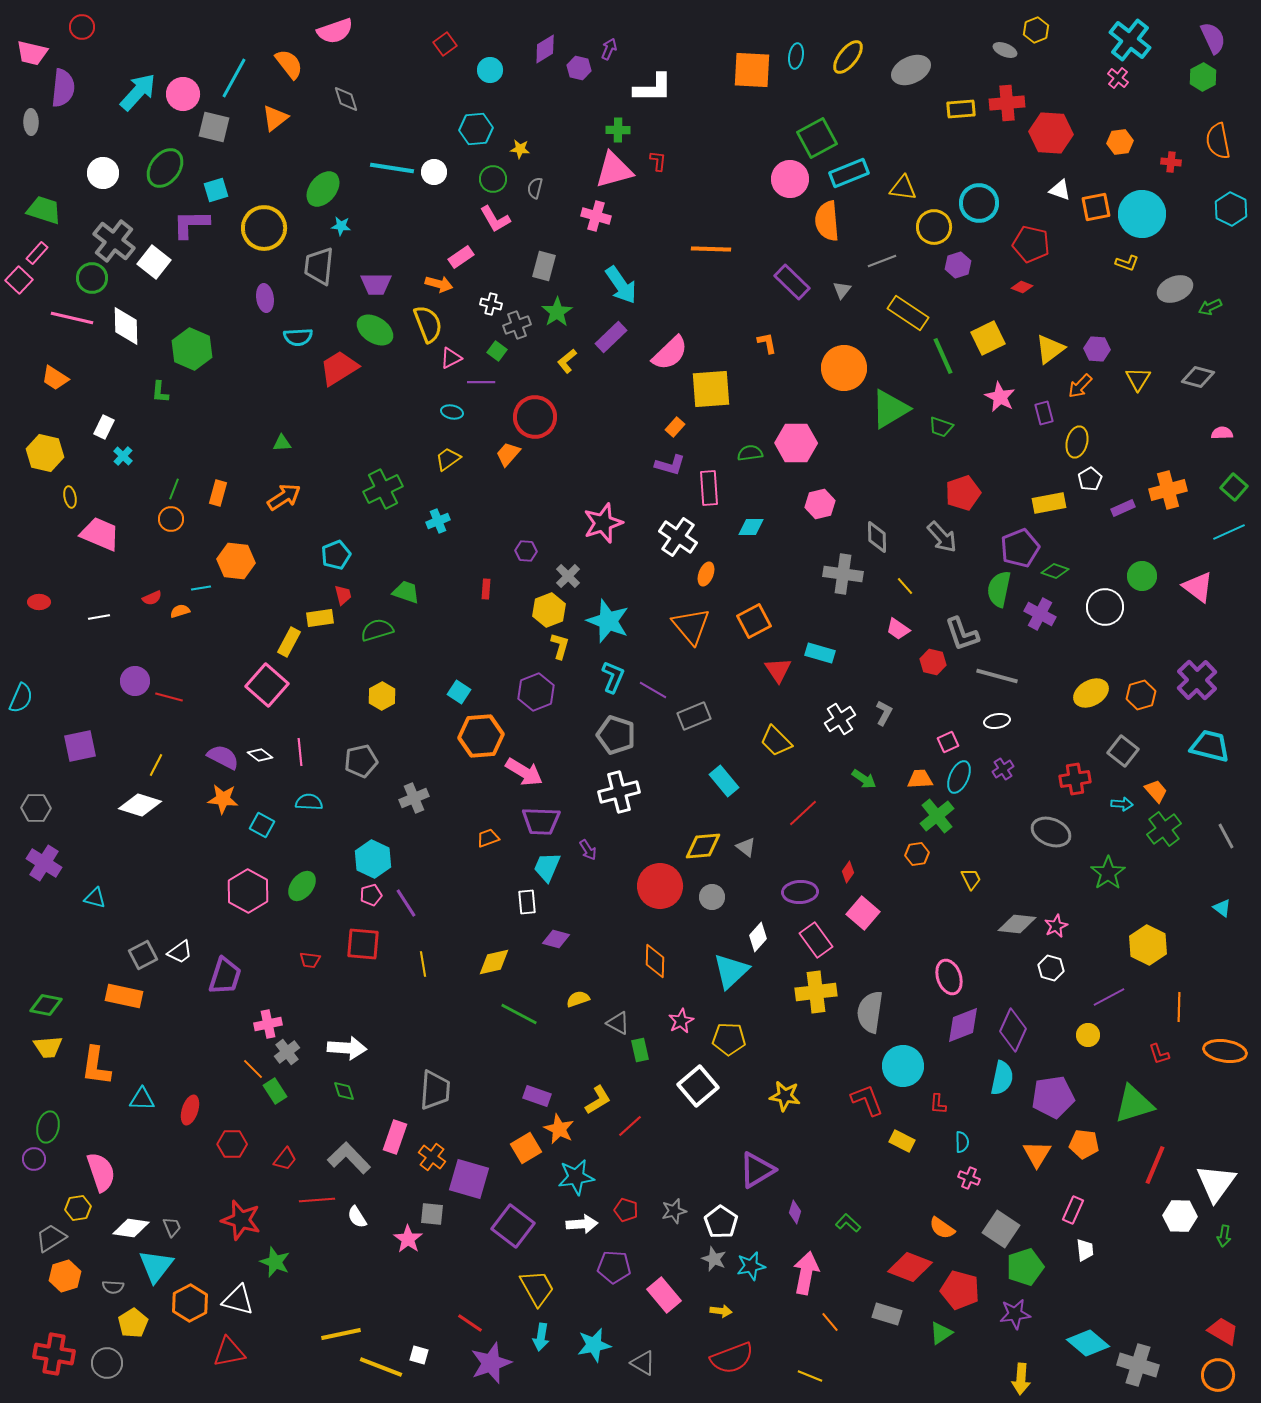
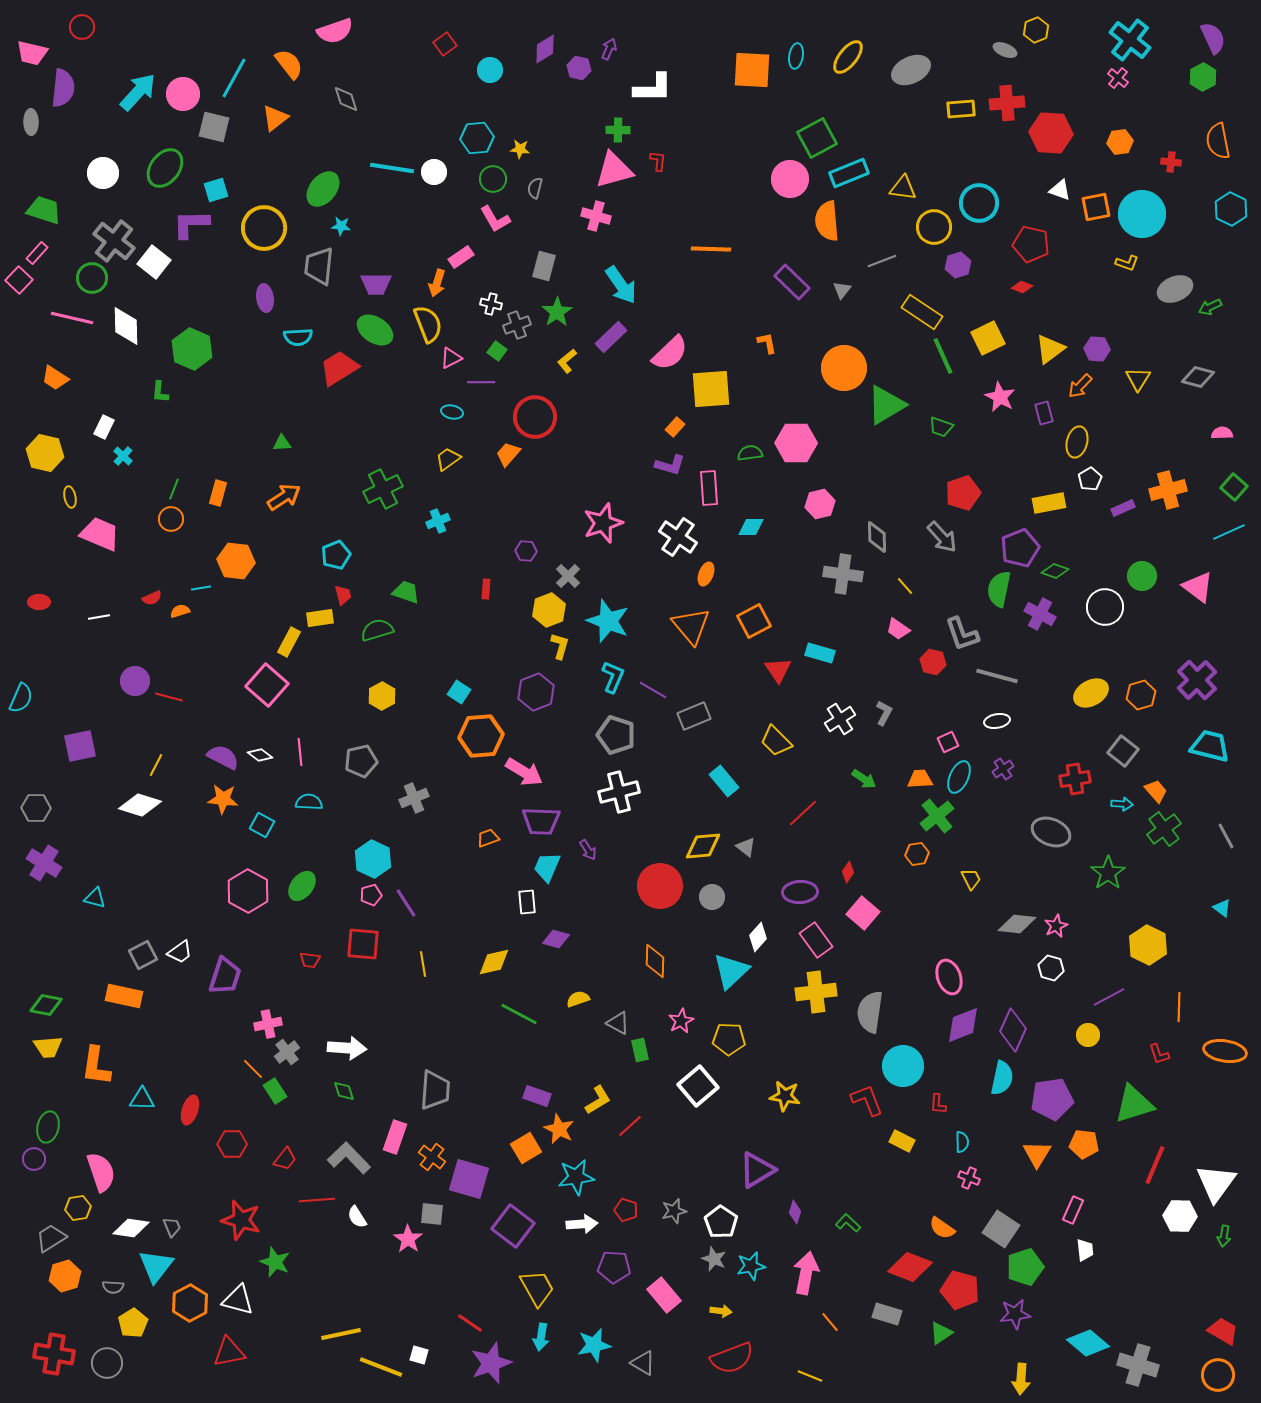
cyan hexagon at (476, 129): moved 1 px right, 9 px down
orange arrow at (439, 284): moved 2 px left, 1 px up; rotated 92 degrees clockwise
yellow rectangle at (908, 313): moved 14 px right, 1 px up
green triangle at (890, 409): moved 4 px left, 4 px up
purple pentagon at (1053, 1097): moved 1 px left, 2 px down
